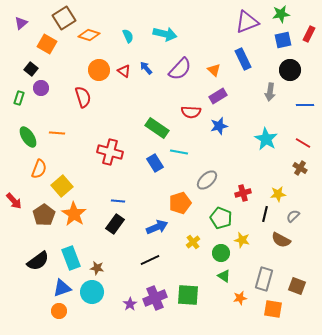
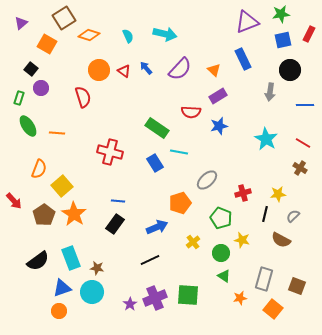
green ellipse at (28, 137): moved 11 px up
orange square at (273, 309): rotated 30 degrees clockwise
